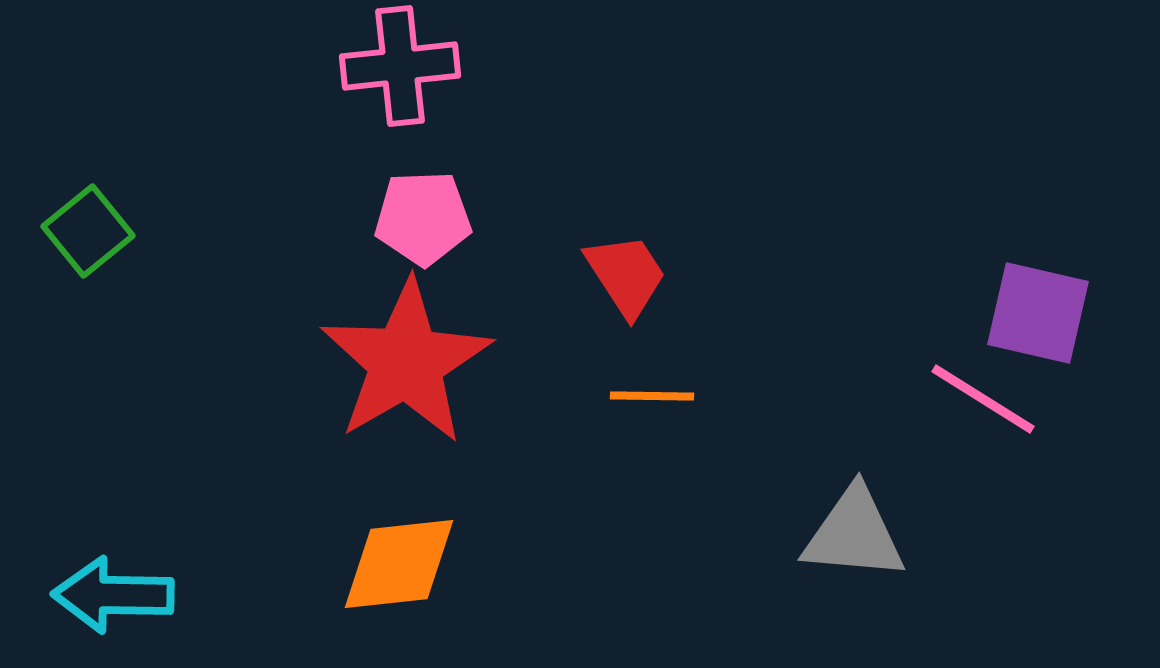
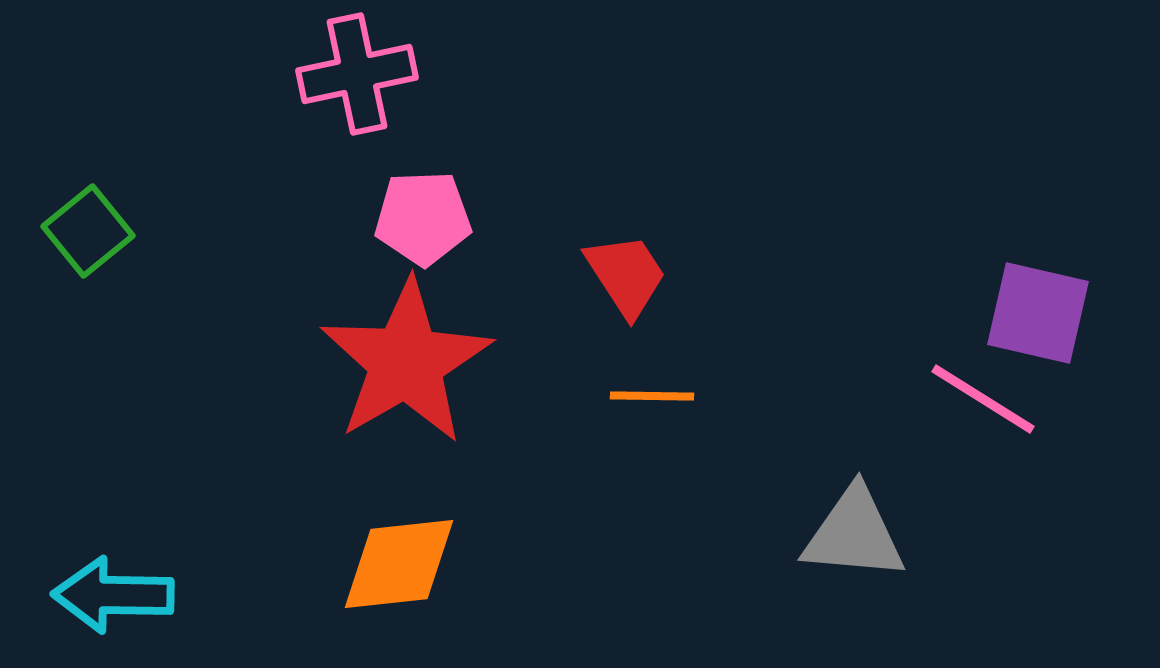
pink cross: moved 43 px left, 8 px down; rotated 6 degrees counterclockwise
